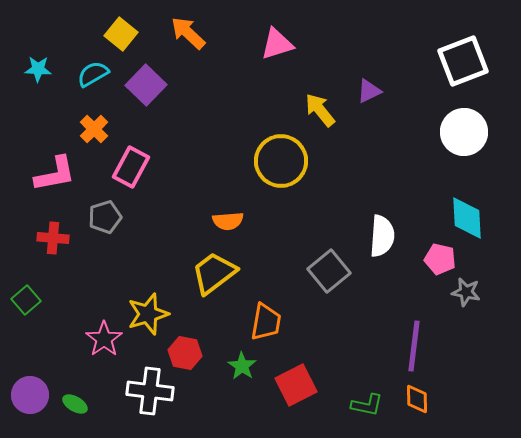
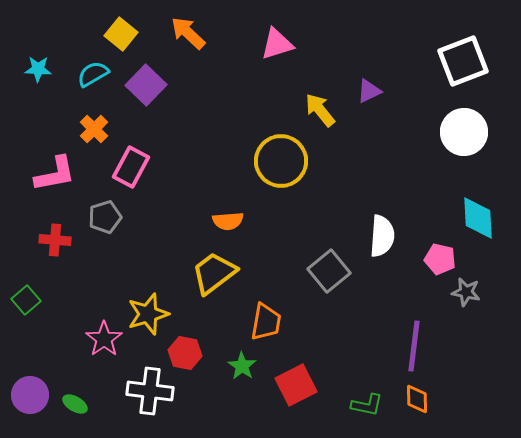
cyan diamond: moved 11 px right
red cross: moved 2 px right, 2 px down
